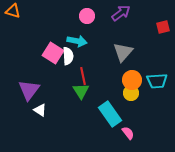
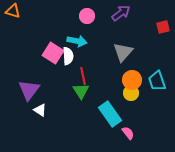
cyan trapezoid: rotated 75 degrees clockwise
